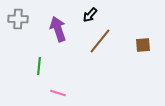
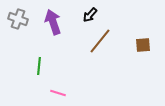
gray cross: rotated 18 degrees clockwise
purple arrow: moved 5 px left, 7 px up
